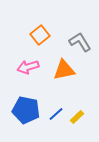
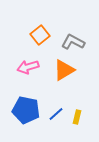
gray L-shape: moved 7 px left; rotated 30 degrees counterclockwise
orange triangle: rotated 20 degrees counterclockwise
yellow rectangle: rotated 32 degrees counterclockwise
